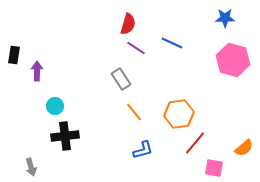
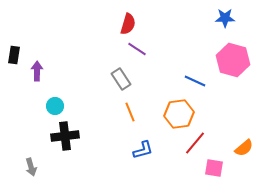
blue line: moved 23 px right, 38 px down
purple line: moved 1 px right, 1 px down
orange line: moved 4 px left; rotated 18 degrees clockwise
